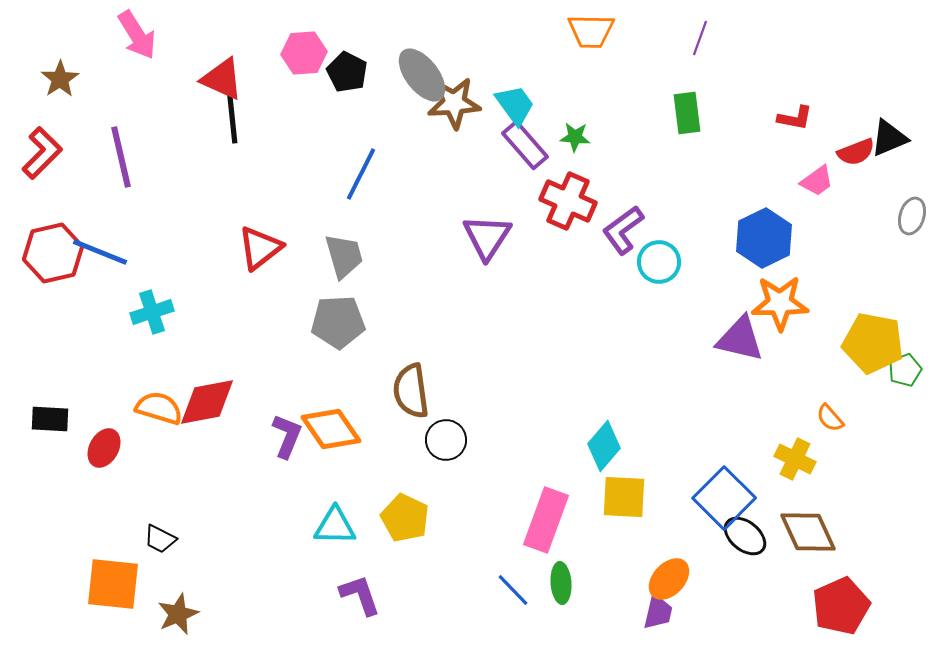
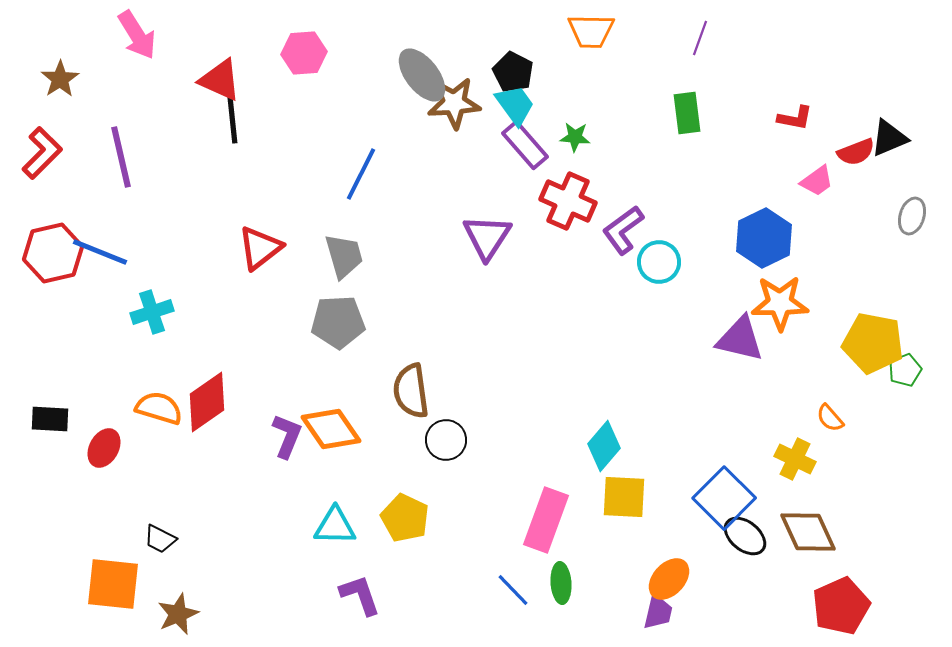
black pentagon at (347, 72): moved 166 px right
red triangle at (222, 79): moved 2 px left, 1 px down
red diamond at (207, 402): rotated 24 degrees counterclockwise
